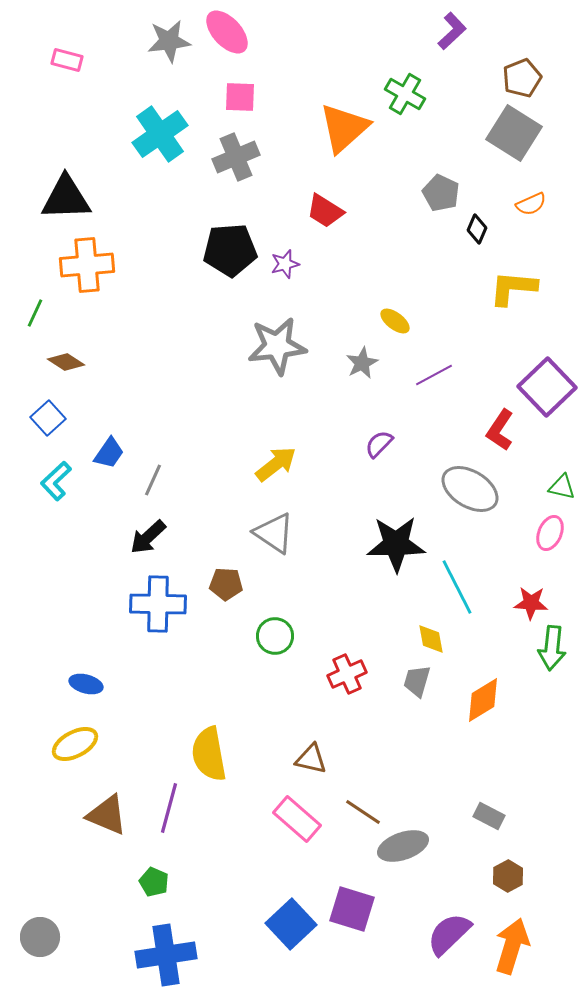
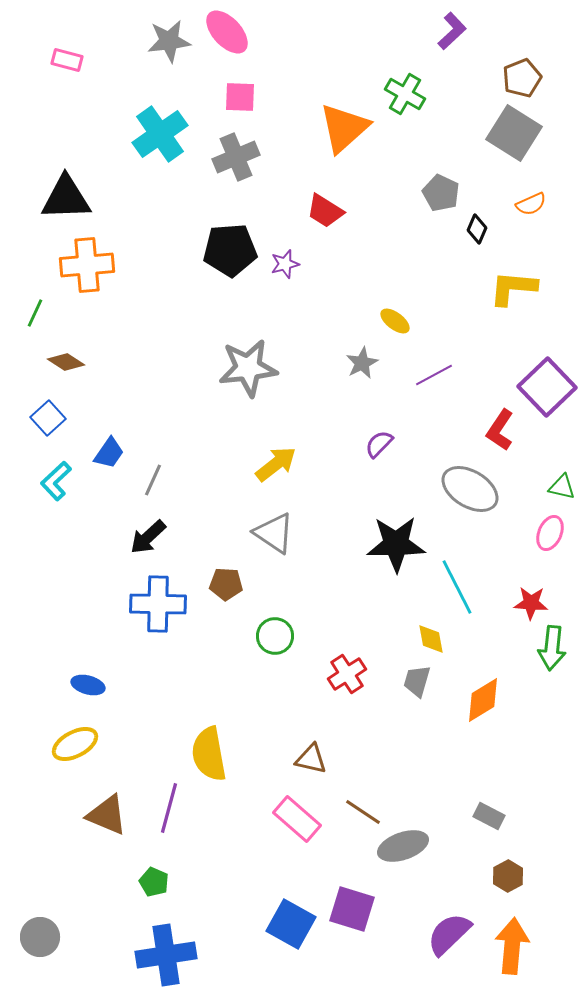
gray star at (277, 346): moved 29 px left, 22 px down
red cross at (347, 674): rotated 9 degrees counterclockwise
blue ellipse at (86, 684): moved 2 px right, 1 px down
blue square at (291, 924): rotated 18 degrees counterclockwise
orange arrow at (512, 946): rotated 12 degrees counterclockwise
